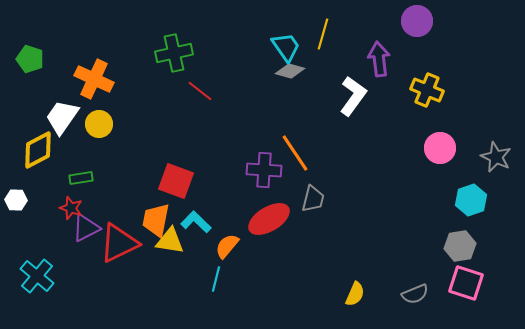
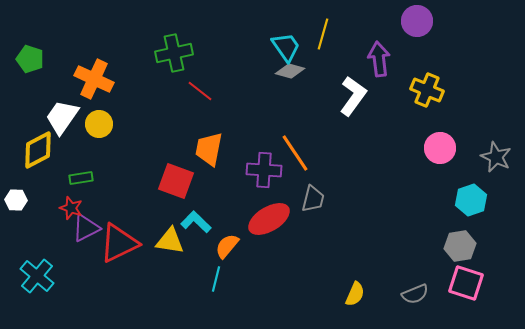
orange trapezoid: moved 53 px right, 71 px up
